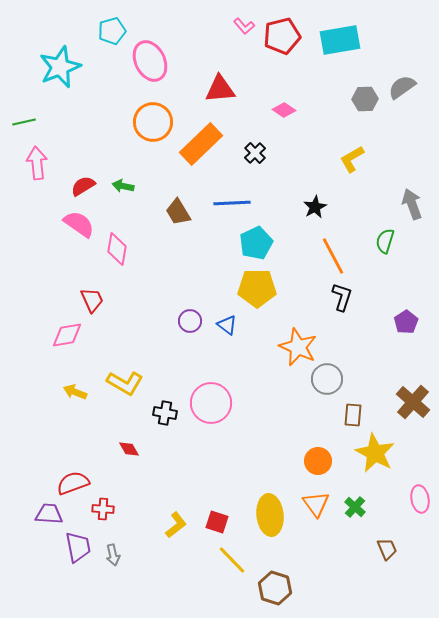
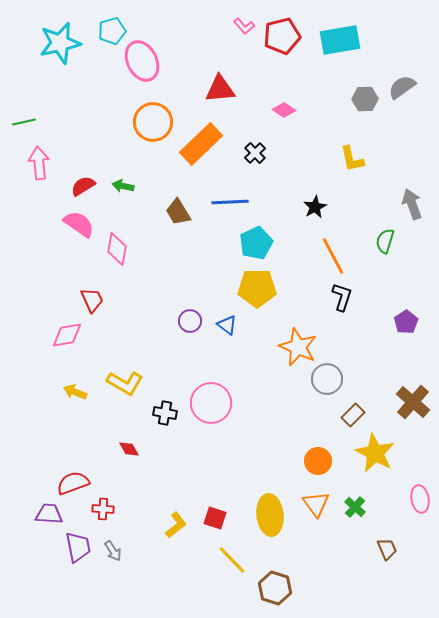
pink ellipse at (150, 61): moved 8 px left
cyan star at (60, 67): moved 24 px up; rotated 9 degrees clockwise
yellow L-shape at (352, 159): rotated 72 degrees counterclockwise
pink arrow at (37, 163): moved 2 px right
blue line at (232, 203): moved 2 px left, 1 px up
brown rectangle at (353, 415): rotated 40 degrees clockwise
red square at (217, 522): moved 2 px left, 4 px up
gray arrow at (113, 555): moved 4 px up; rotated 20 degrees counterclockwise
